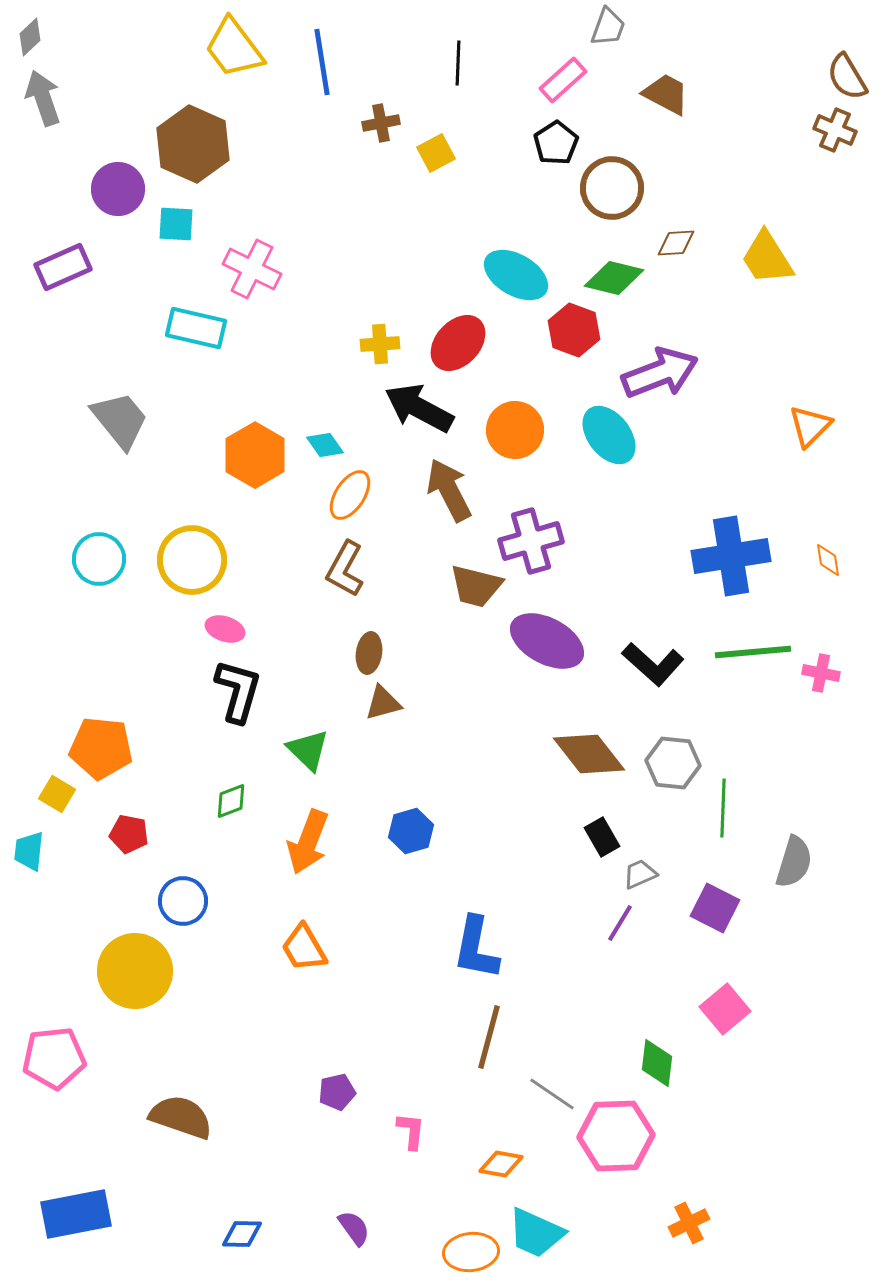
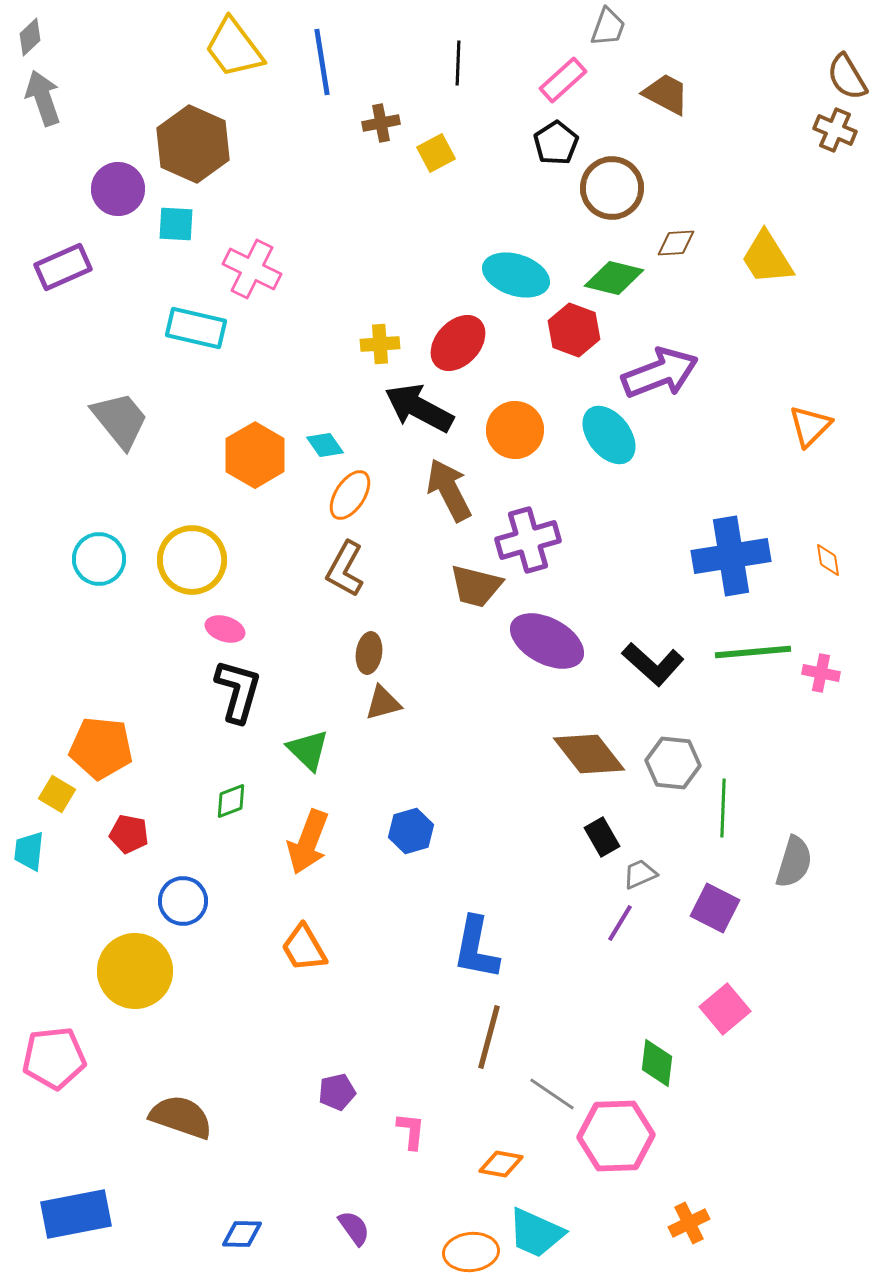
cyan ellipse at (516, 275): rotated 12 degrees counterclockwise
purple cross at (531, 541): moved 3 px left, 1 px up
